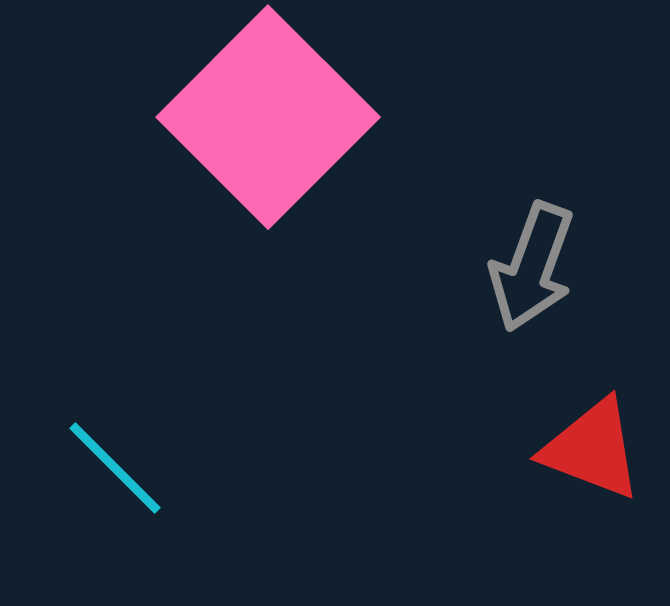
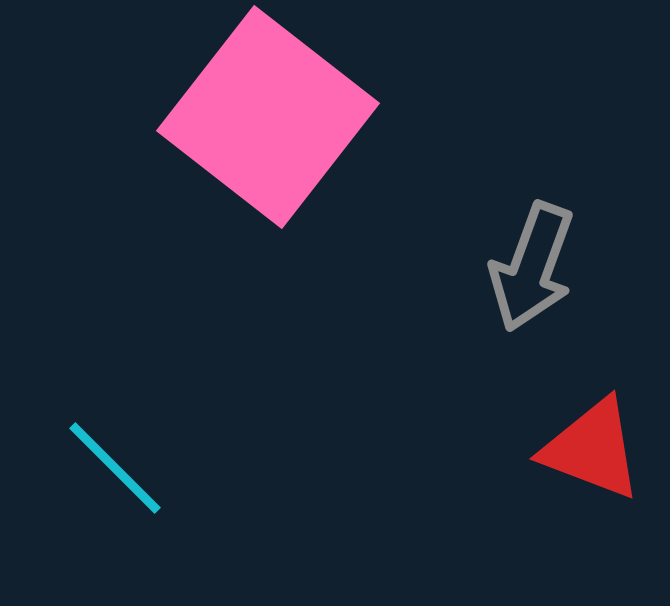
pink square: rotated 7 degrees counterclockwise
